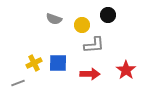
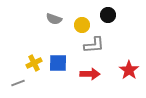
red star: moved 3 px right
